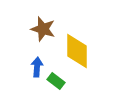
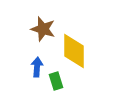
yellow diamond: moved 3 px left
green rectangle: rotated 36 degrees clockwise
